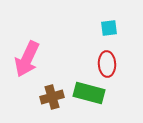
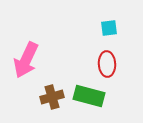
pink arrow: moved 1 px left, 1 px down
green rectangle: moved 3 px down
